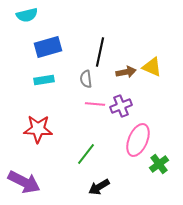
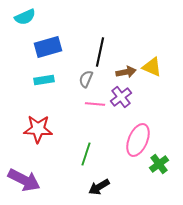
cyan semicircle: moved 2 px left, 2 px down; rotated 10 degrees counterclockwise
gray semicircle: rotated 30 degrees clockwise
purple cross: moved 9 px up; rotated 15 degrees counterclockwise
green line: rotated 20 degrees counterclockwise
purple arrow: moved 2 px up
